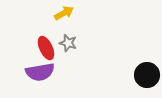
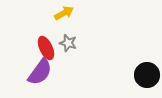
purple semicircle: rotated 44 degrees counterclockwise
